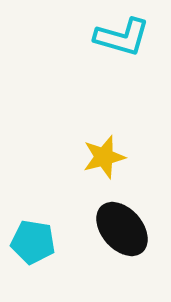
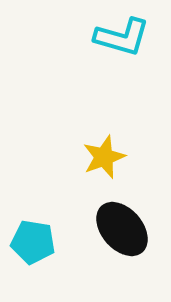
yellow star: rotated 6 degrees counterclockwise
